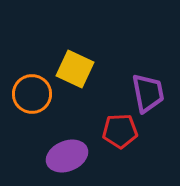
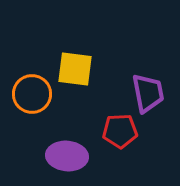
yellow square: rotated 18 degrees counterclockwise
purple ellipse: rotated 27 degrees clockwise
